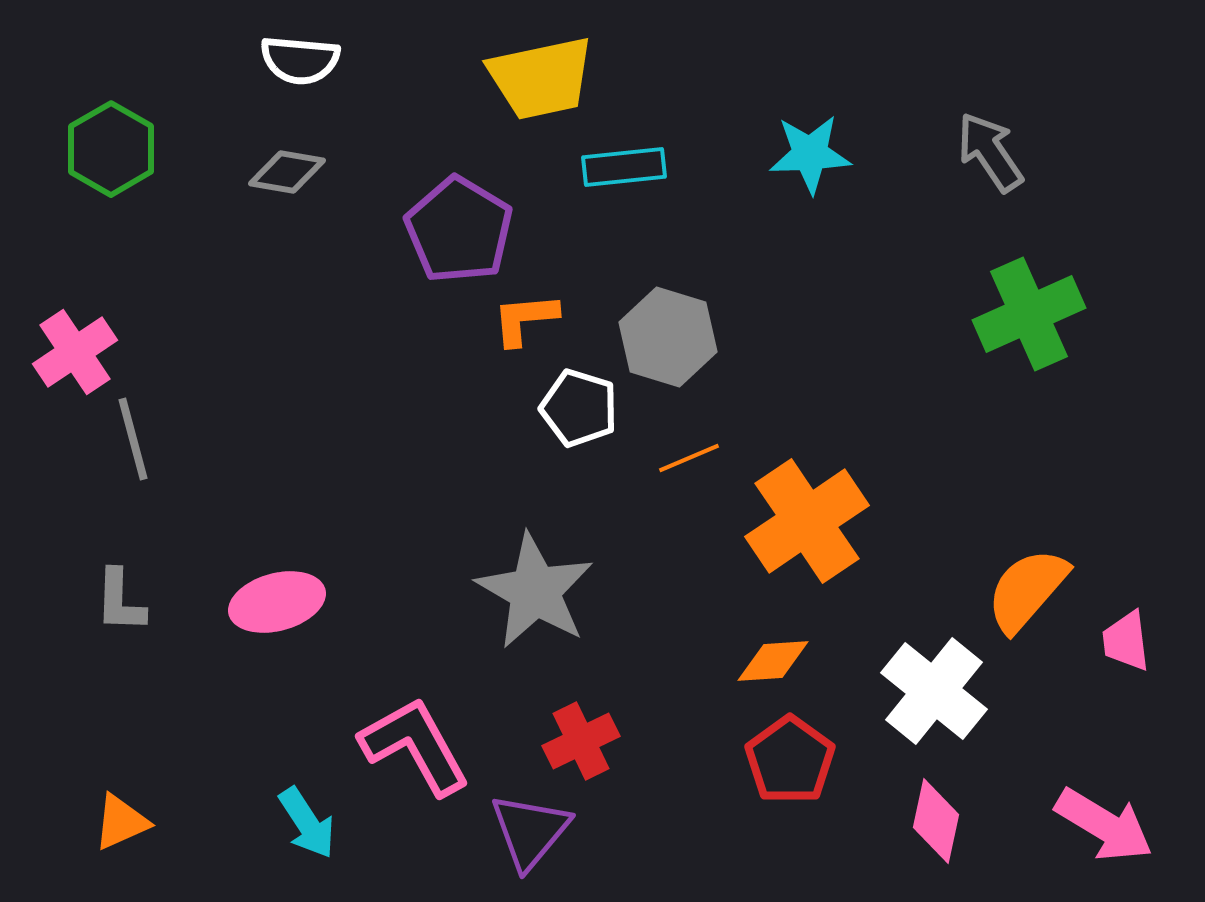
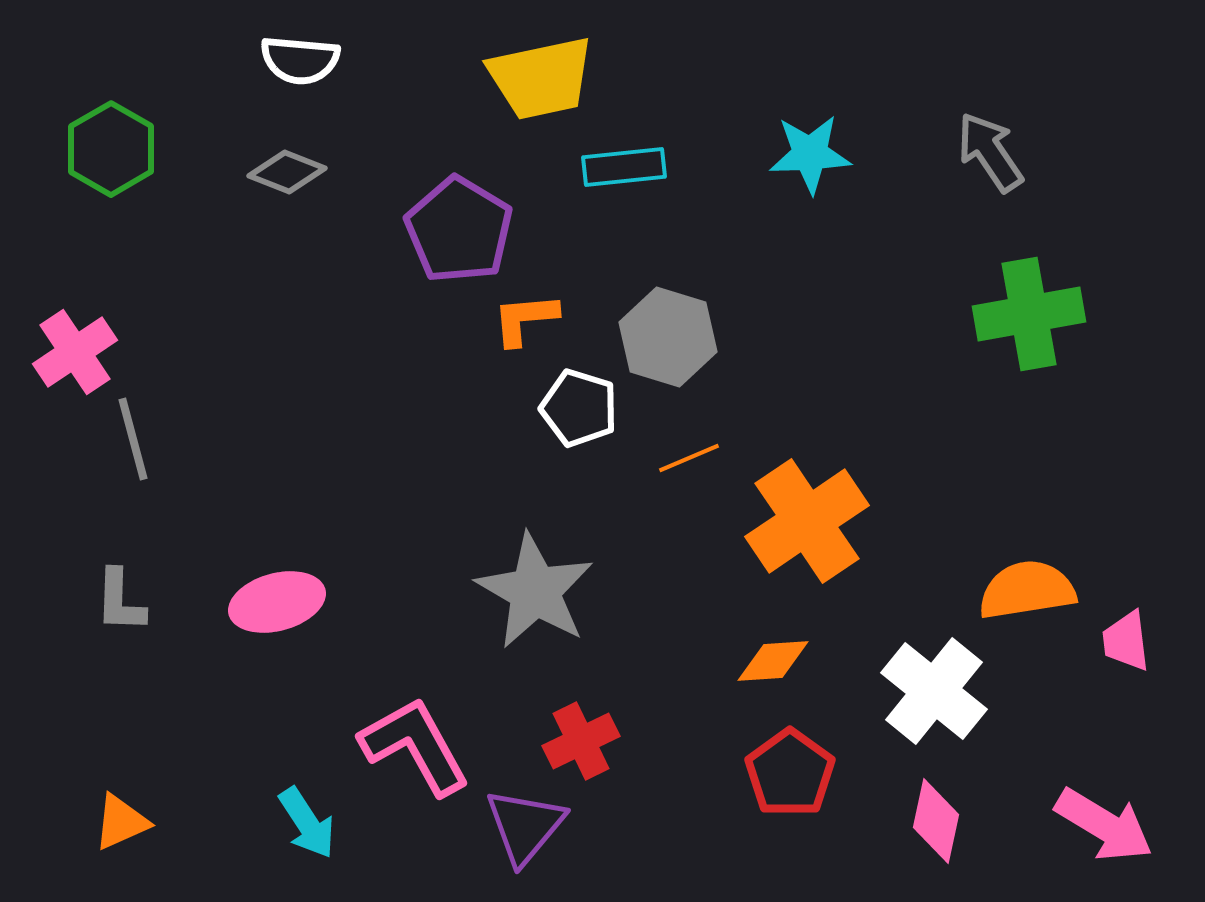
gray diamond: rotated 12 degrees clockwise
green cross: rotated 14 degrees clockwise
orange semicircle: rotated 40 degrees clockwise
red pentagon: moved 13 px down
purple triangle: moved 5 px left, 5 px up
